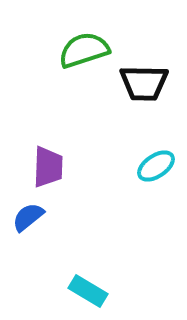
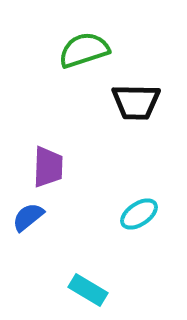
black trapezoid: moved 8 px left, 19 px down
cyan ellipse: moved 17 px left, 48 px down
cyan rectangle: moved 1 px up
